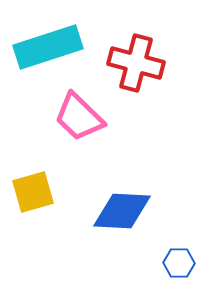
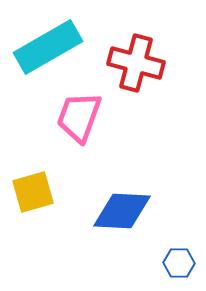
cyan rectangle: rotated 12 degrees counterclockwise
pink trapezoid: rotated 66 degrees clockwise
